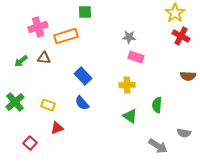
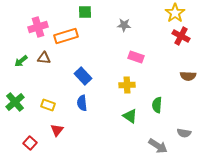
gray star: moved 5 px left, 12 px up
blue semicircle: rotated 35 degrees clockwise
red triangle: moved 2 px down; rotated 32 degrees counterclockwise
